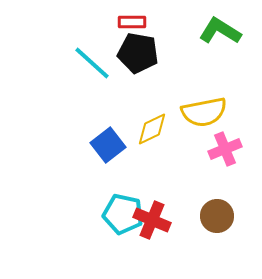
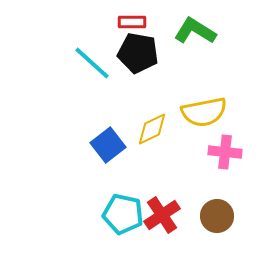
green L-shape: moved 25 px left
pink cross: moved 3 px down; rotated 28 degrees clockwise
red cross: moved 10 px right, 5 px up; rotated 33 degrees clockwise
